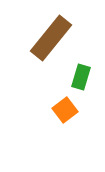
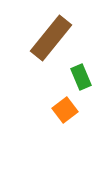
green rectangle: rotated 40 degrees counterclockwise
